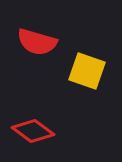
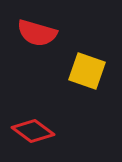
red semicircle: moved 9 px up
